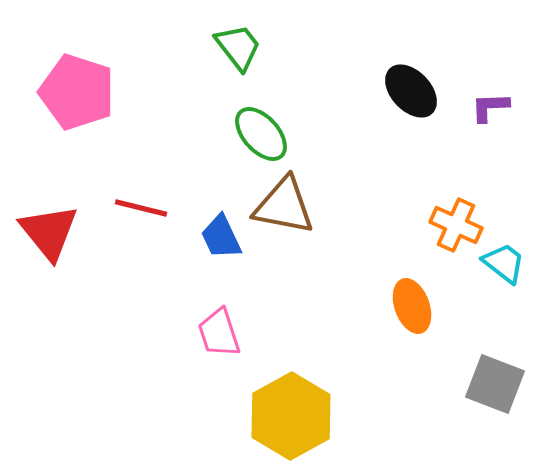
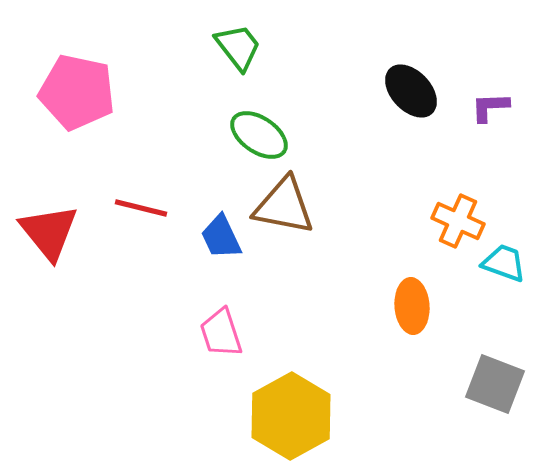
pink pentagon: rotated 6 degrees counterclockwise
green ellipse: moved 2 px left, 1 px down; rotated 14 degrees counterclockwise
orange cross: moved 2 px right, 4 px up
cyan trapezoid: rotated 18 degrees counterclockwise
orange ellipse: rotated 16 degrees clockwise
pink trapezoid: moved 2 px right
